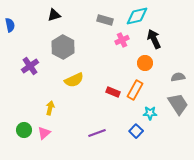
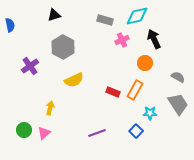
gray semicircle: rotated 40 degrees clockwise
